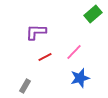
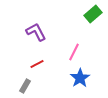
purple L-shape: rotated 60 degrees clockwise
pink line: rotated 18 degrees counterclockwise
red line: moved 8 px left, 7 px down
blue star: rotated 18 degrees counterclockwise
